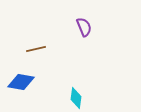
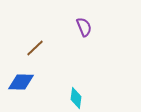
brown line: moved 1 px left, 1 px up; rotated 30 degrees counterclockwise
blue diamond: rotated 8 degrees counterclockwise
